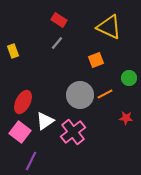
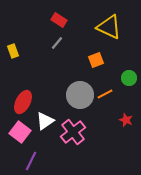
red star: moved 2 px down; rotated 16 degrees clockwise
